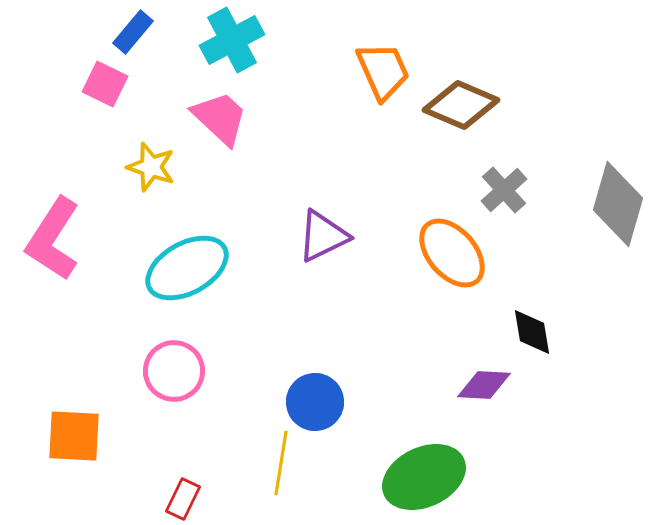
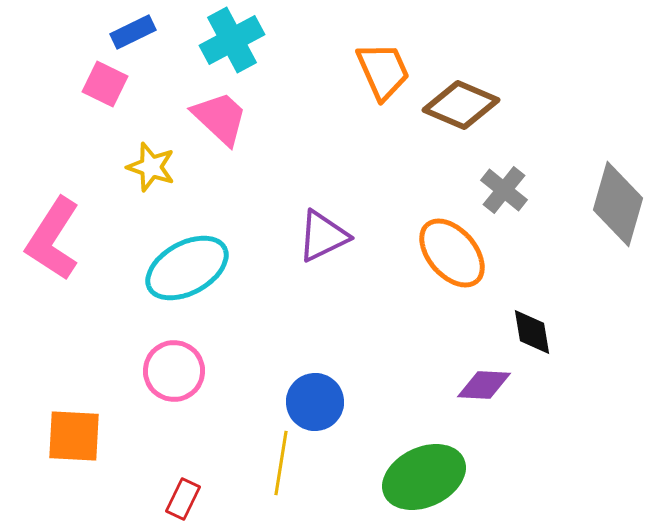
blue rectangle: rotated 24 degrees clockwise
gray cross: rotated 9 degrees counterclockwise
